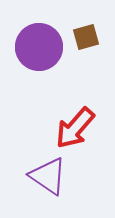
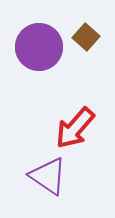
brown square: rotated 32 degrees counterclockwise
